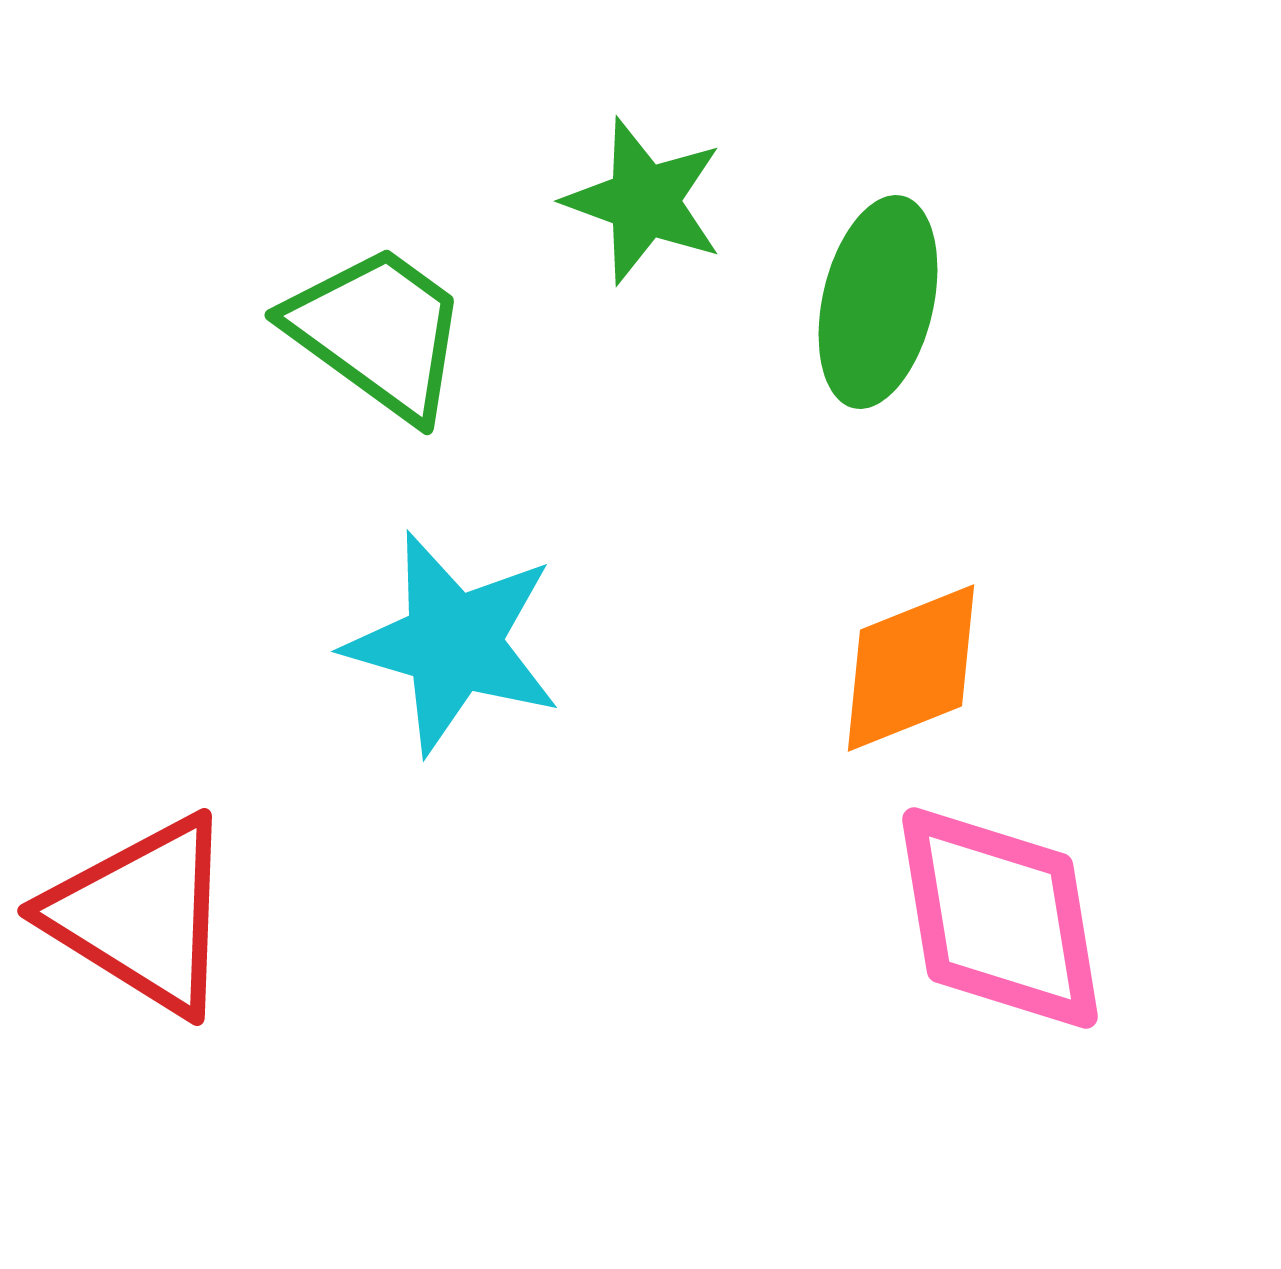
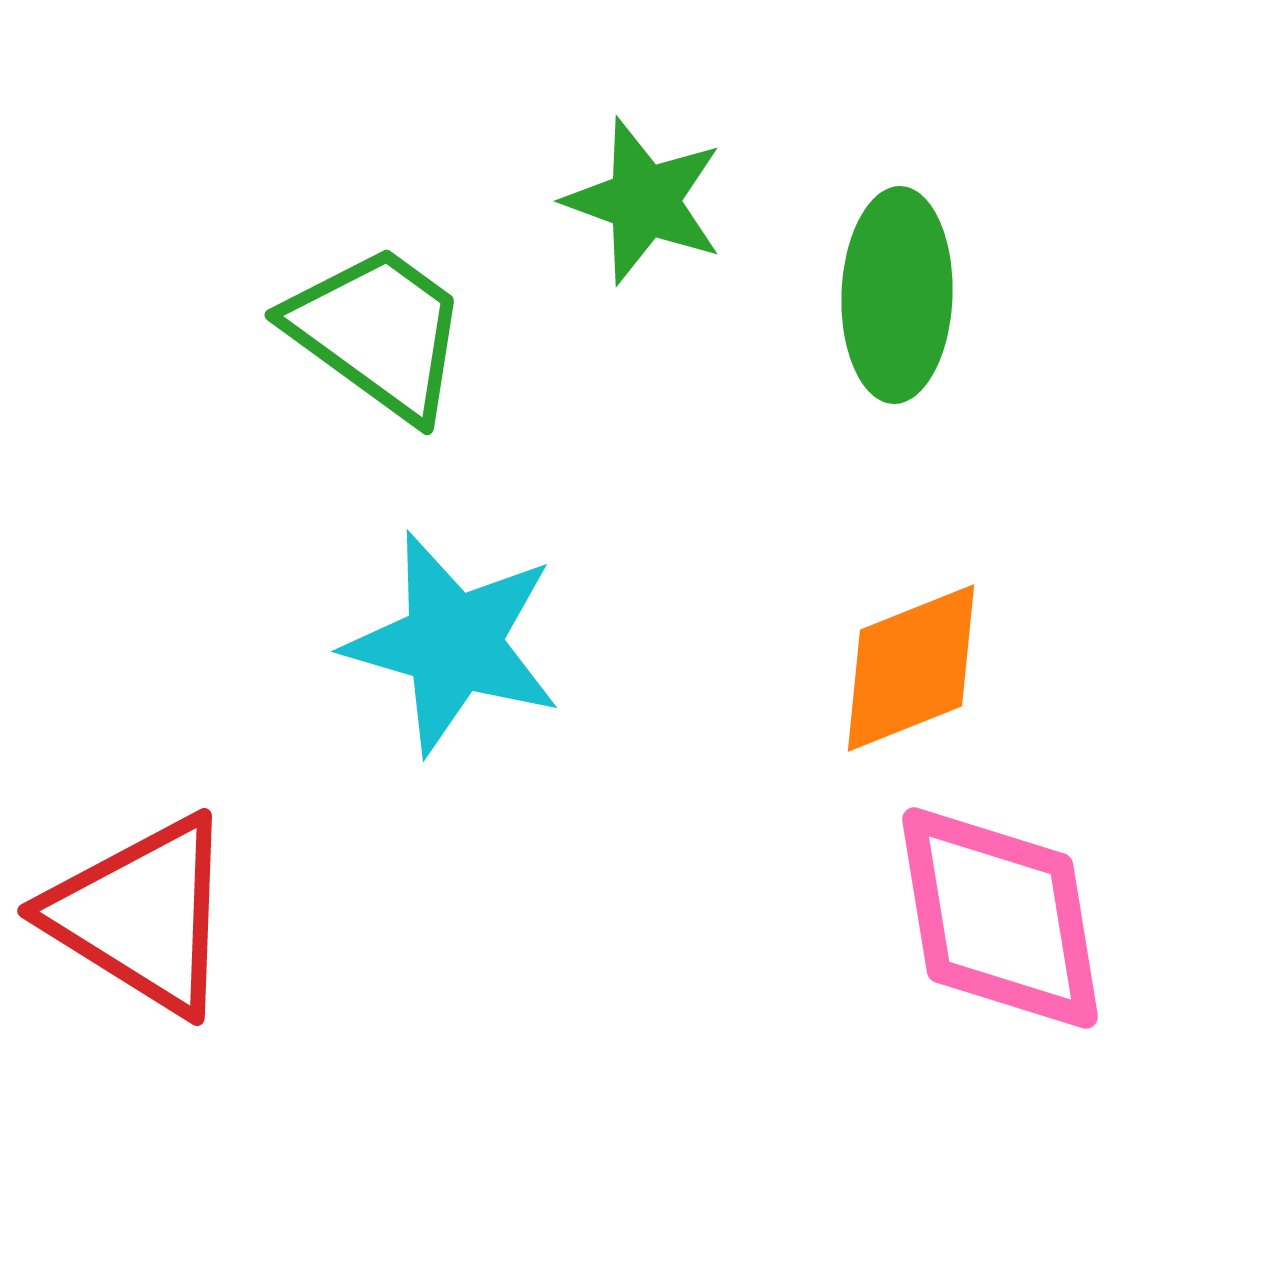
green ellipse: moved 19 px right, 7 px up; rotated 11 degrees counterclockwise
